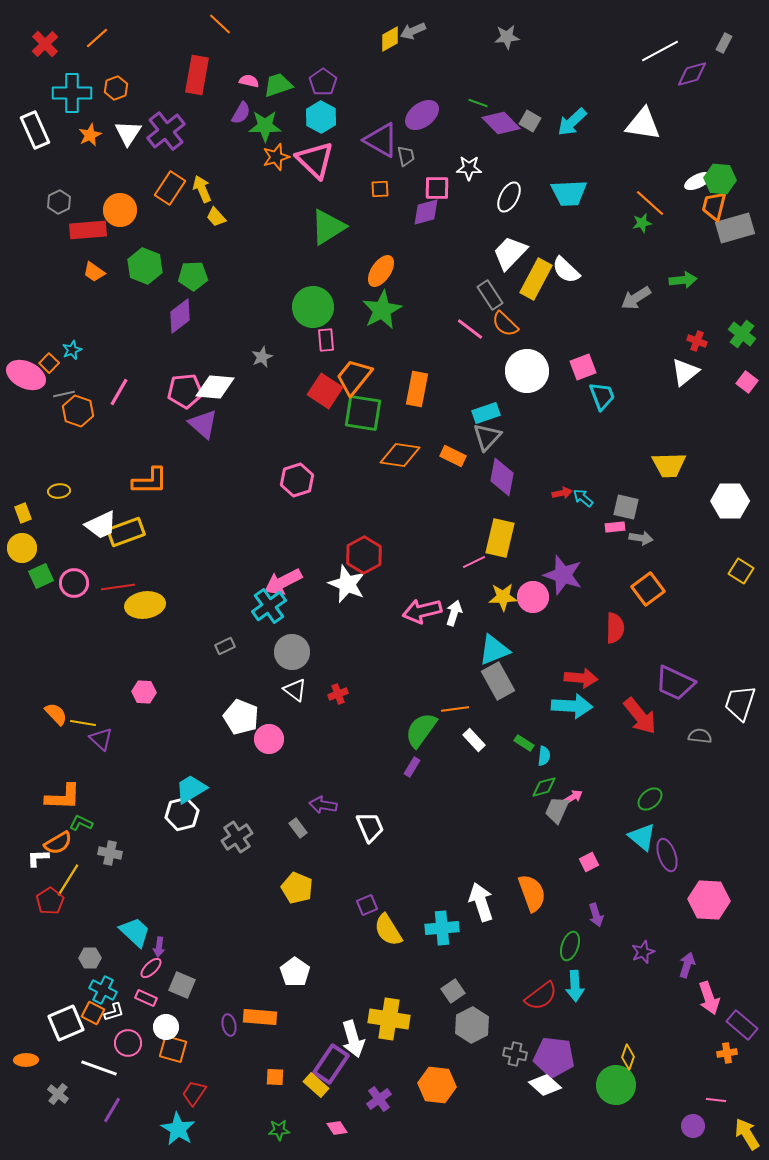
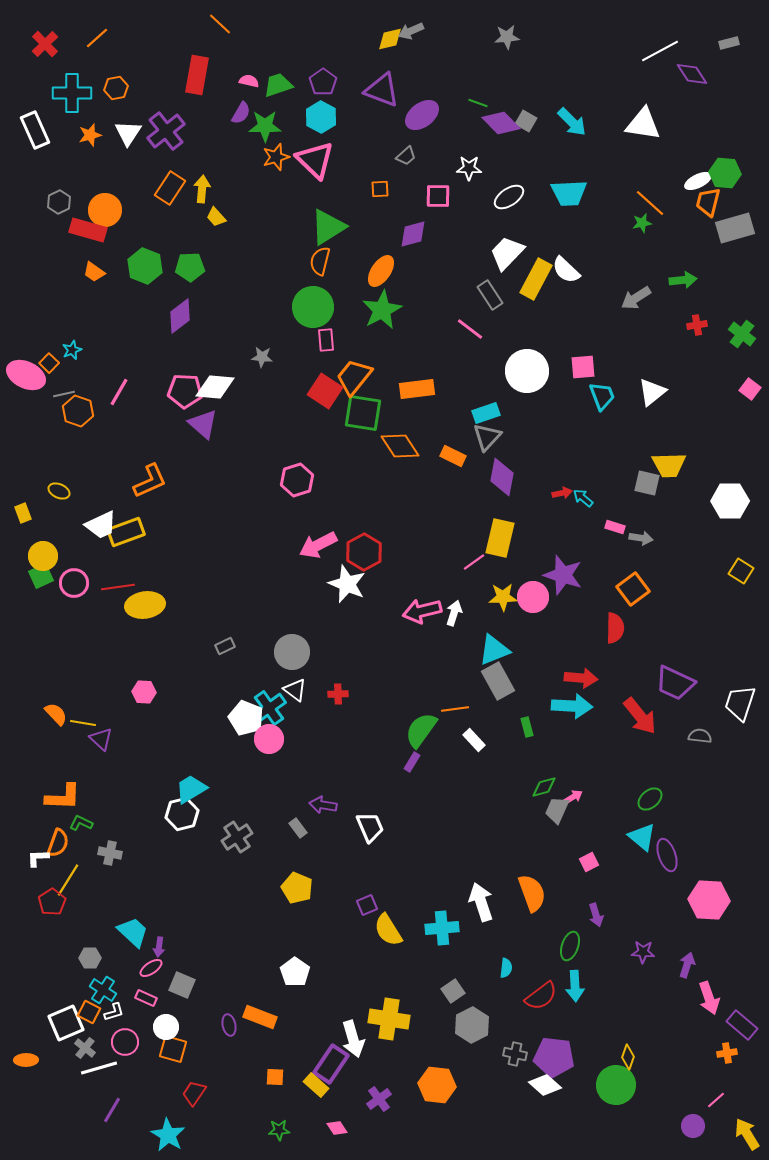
gray arrow at (413, 31): moved 2 px left
yellow diamond at (390, 39): rotated 16 degrees clockwise
gray rectangle at (724, 43): moved 5 px right; rotated 48 degrees clockwise
purple diamond at (692, 74): rotated 72 degrees clockwise
orange hexagon at (116, 88): rotated 10 degrees clockwise
gray square at (530, 121): moved 4 px left
cyan arrow at (572, 122): rotated 92 degrees counterclockwise
orange star at (90, 135): rotated 10 degrees clockwise
purple triangle at (381, 140): moved 1 px right, 50 px up; rotated 9 degrees counterclockwise
gray trapezoid at (406, 156): rotated 60 degrees clockwise
green hexagon at (720, 179): moved 5 px right, 6 px up
pink square at (437, 188): moved 1 px right, 8 px down
yellow arrow at (202, 189): rotated 28 degrees clockwise
white ellipse at (509, 197): rotated 28 degrees clockwise
orange trapezoid at (714, 206): moved 6 px left, 4 px up
orange circle at (120, 210): moved 15 px left
purple diamond at (426, 212): moved 13 px left, 22 px down
red rectangle at (88, 230): rotated 21 degrees clockwise
white trapezoid at (510, 253): moved 3 px left
green pentagon at (193, 276): moved 3 px left, 9 px up
orange semicircle at (505, 324): moved 185 px left, 63 px up; rotated 60 degrees clockwise
red cross at (697, 341): moved 16 px up; rotated 30 degrees counterclockwise
gray star at (262, 357): rotated 30 degrees clockwise
pink square at (583, 367): rotated 16 degrees clockwise
white triangle at (685, 372): moved 33 px left, 20 px down
pink square at (747, 382): moved 3 px right, 7 px down
orange rectangle at (417, 389): rotated 72 degrees clockwise
pink pentagon at (185, 391): rotated 8 degrees clockwise
orange diamond at (400, 455): moved 9 px up; rotated 48 degrees clockwise
orange L-shape at (150, 481): rotated 24 degrees counterclockwise
yellow ellipse at (59, 491): rotated 30 degrees clockwise
gray square at (626, 507): moved 21 px right, 24 px up
pink rectangle at (615, 527): rotated 24 degrees clockwise
yellow circle at (22, 548): moved 21 px right, 8 px down
red hexagon at (364, 555): moved 3 px up
pink line at (474, 562): rotated 10 degrees counterclockwise
pink arrow at (283, 582): moved 35 px right, 37 px up
orange square at (648, 589): moved 15 px left
cyan cross at (269, 606): moved 102 px down
red cross at (338, 694): rotated 18 degrees clockwise
white pentagon at (241, 717): moved 5 px right, 1 px down
green rectangle at (524, 743): moved 3 px right, 16 px up; rotated 42 degrees clockwise
cyan semicircle at (544, 756): moved 38 px left, 212 px down
purple rectangle at (412, 767): moved 5 px up
orange semicircle at (58, 843): rotated 40 degrees counterclockwise
red pentagon at (50, 901): moved 2 px right, 1 px down
cyan trapezoid at (135, 932): moved 2 px left
purple star at (643, 952): rotated 25 degrees clockwise
pink ellipse at (151, 968): rotated 10 degrees clockwise
cyan cross at (103, 990): rotated 8 degrees clockwise
orange square at (93, 1013): moved 4 px left, 1 px up
orange rectangle at (260, 1017): rotated 16 degrees clockwise
pink circle at (128, 1043): moved 3 px left, 1 px up
white line at (99, 1068): rotated 36 degrees counterclockwise
gray cross at (58, 1094): moved 27 px right, 46 px up
pink line at (716, 1100): rotated 48 degrees counterclockwise
cyan star at (178, 1129): moved 10 px left, 6 px down
